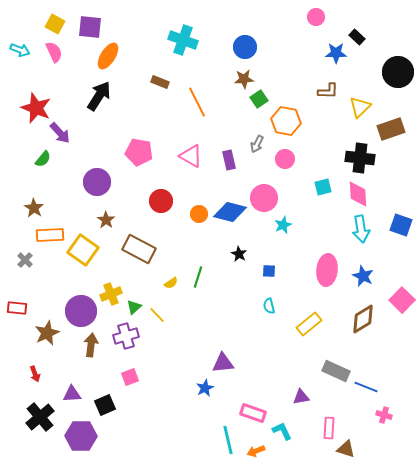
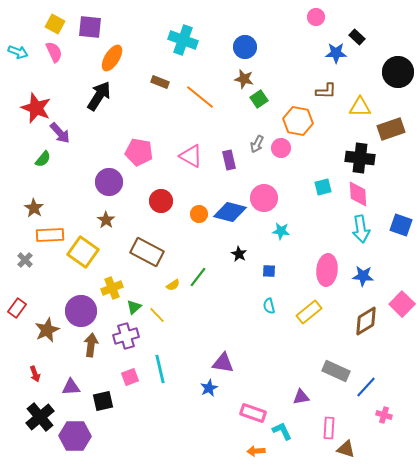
cyan arrow at (20, 50): moved 2 px left, 2 px down
orange ellipse at (108, 56): moved 4 px right, 2 px down
brown star at (244, 79): rotated 18 degrees clockwise
brown L-shape at (328, 91): moved 2 px left
orange line at (197, 102): moved 3 px right, 5 px up; rotated 24 degrees counterclockwise
yellow triangle at (360, 107): rotated 45 degrees clockwise
orange hexagon at (286, 121): moved 12 px right
pink circle at (285, 159): moved 4 px left, 11 px up
purple circle at (97, 182): moved 12 px right
cyan star at (283, 225): moved 2 px left, 6 px down; rotated 30 degrees clockwise
brown rectangle at (139, 249): moved 8 px right, 3 px down
yellow square at (83, 250): moved 2 px down
blue star at (363, 276): rotated 20 degrees counterclockwise
green line at (198, 277): rotated 20 degrees clockwise
yellow semicircle at (171, 283): moved 2 px right, 2 px down
yellow cross at (111, 294): moved 1 px right, 6 px up
pink square at (402, 300): moved 4 px down
red rectangle at (17, 308): rotated 60 degrees counterclockwise
brown diamond at (363, 319): moved 3 px right, 2 px down
yellow rectangle at (309, 324): moved 12 px up
brown star at (47, 333): moved 3 px up
purple triangle at (223, 363): rotated 15 degrees clockwise
blue line at (366, 387): rotated 70 degrees counterclockwise
blue star at (205, 388): moved 4 px right
purple triangle at (72, 394): moved 1 px left, 7 px up
black square at (105, 405): moved 2 px left, 4 px up; rotated 10 degrees clockwise
purple hexagon at (81, 436): moved 6 px left
cyan line at (228, 440): moved 68 px left, 71 px up
orange arrow at (256, 451): rotated 18 degrees clockwise
